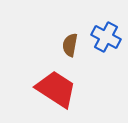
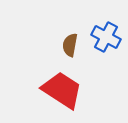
red trapezoid: moved 6 px right, 1 px down
